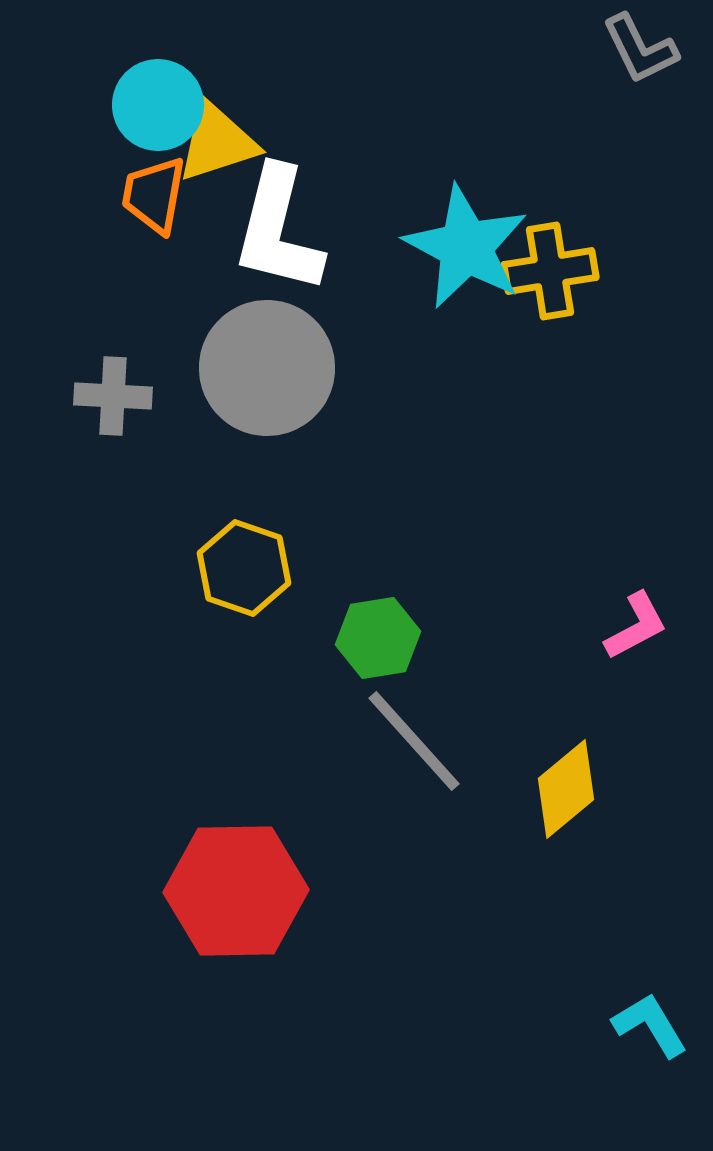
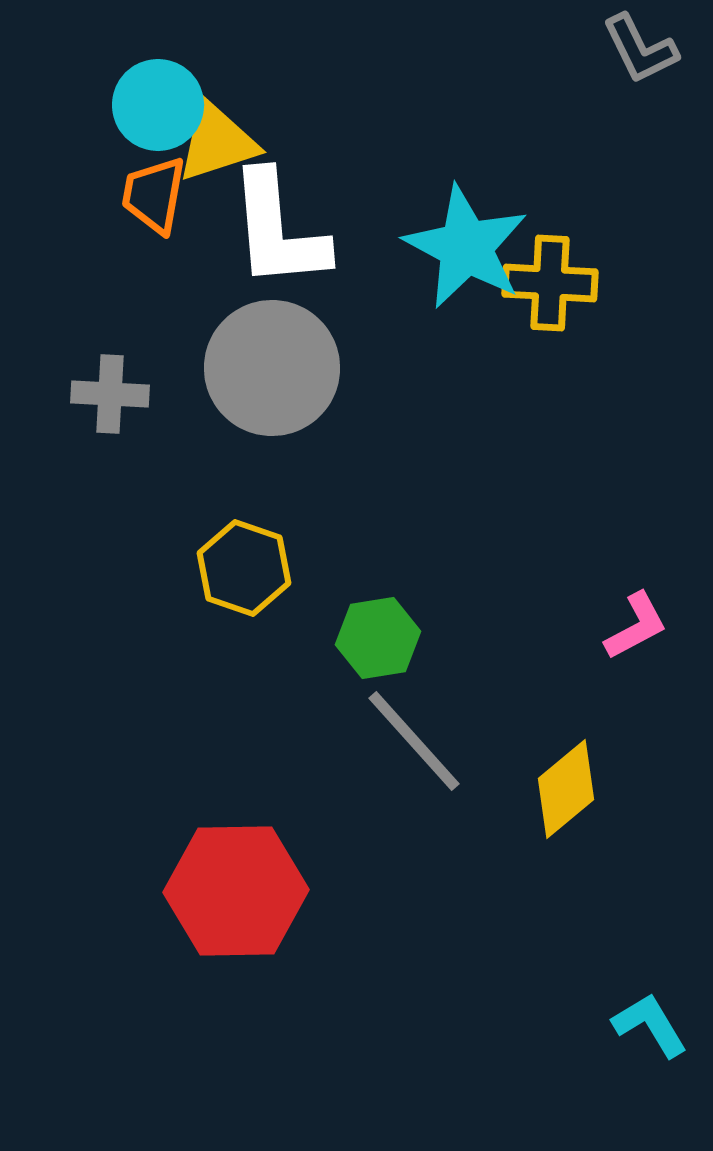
white L-shape: rotated 19 degrees counterclockwise
yellow cross: moved 12 px down; rotated 12 degrees clockwise
gray circle: moved 5 px right
gray cross: moved 3 px left, 2 px up
